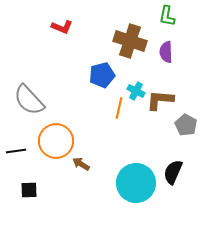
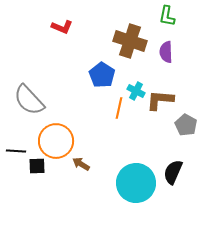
blue pentagon: rotated 25 degrees counterclockwise
black line: rotated 12 degrees clockwise
black square: moved 8 px right, 24 px up
